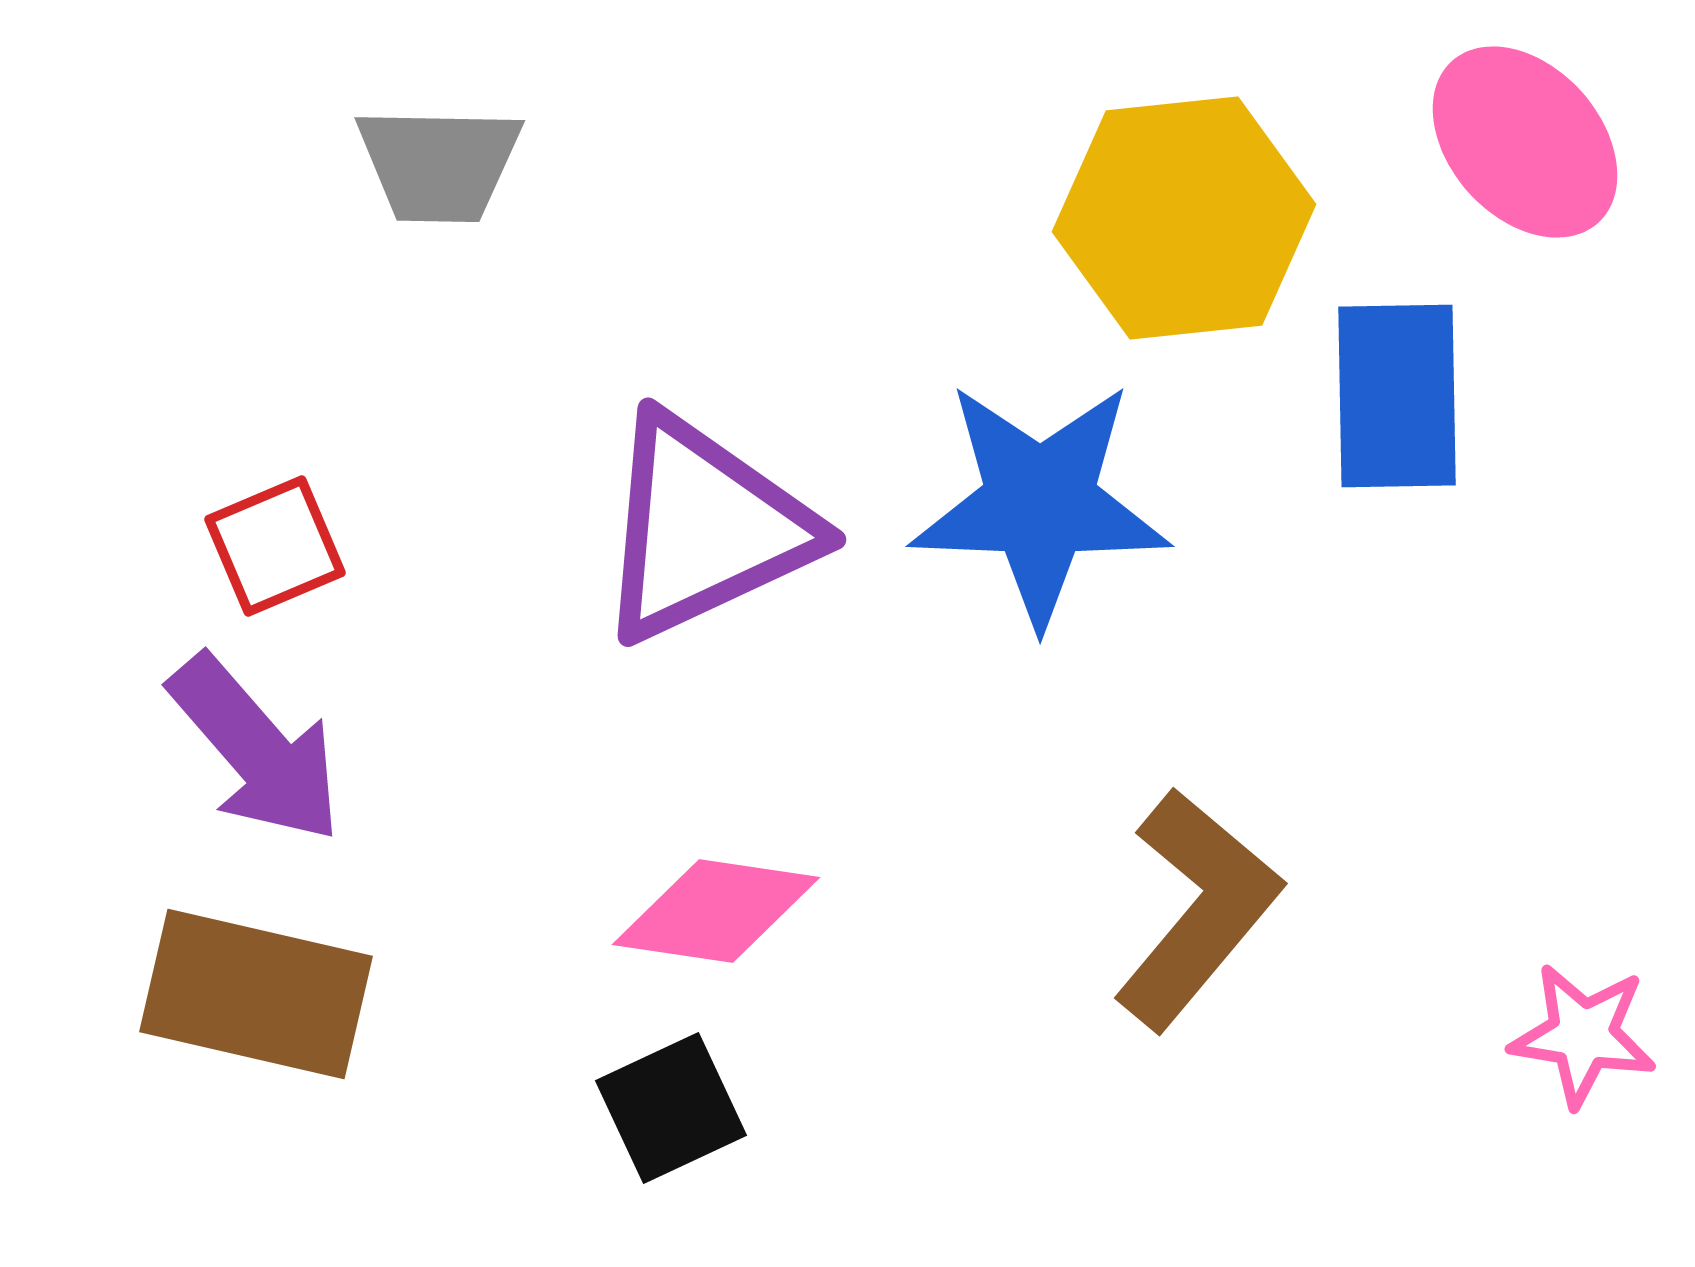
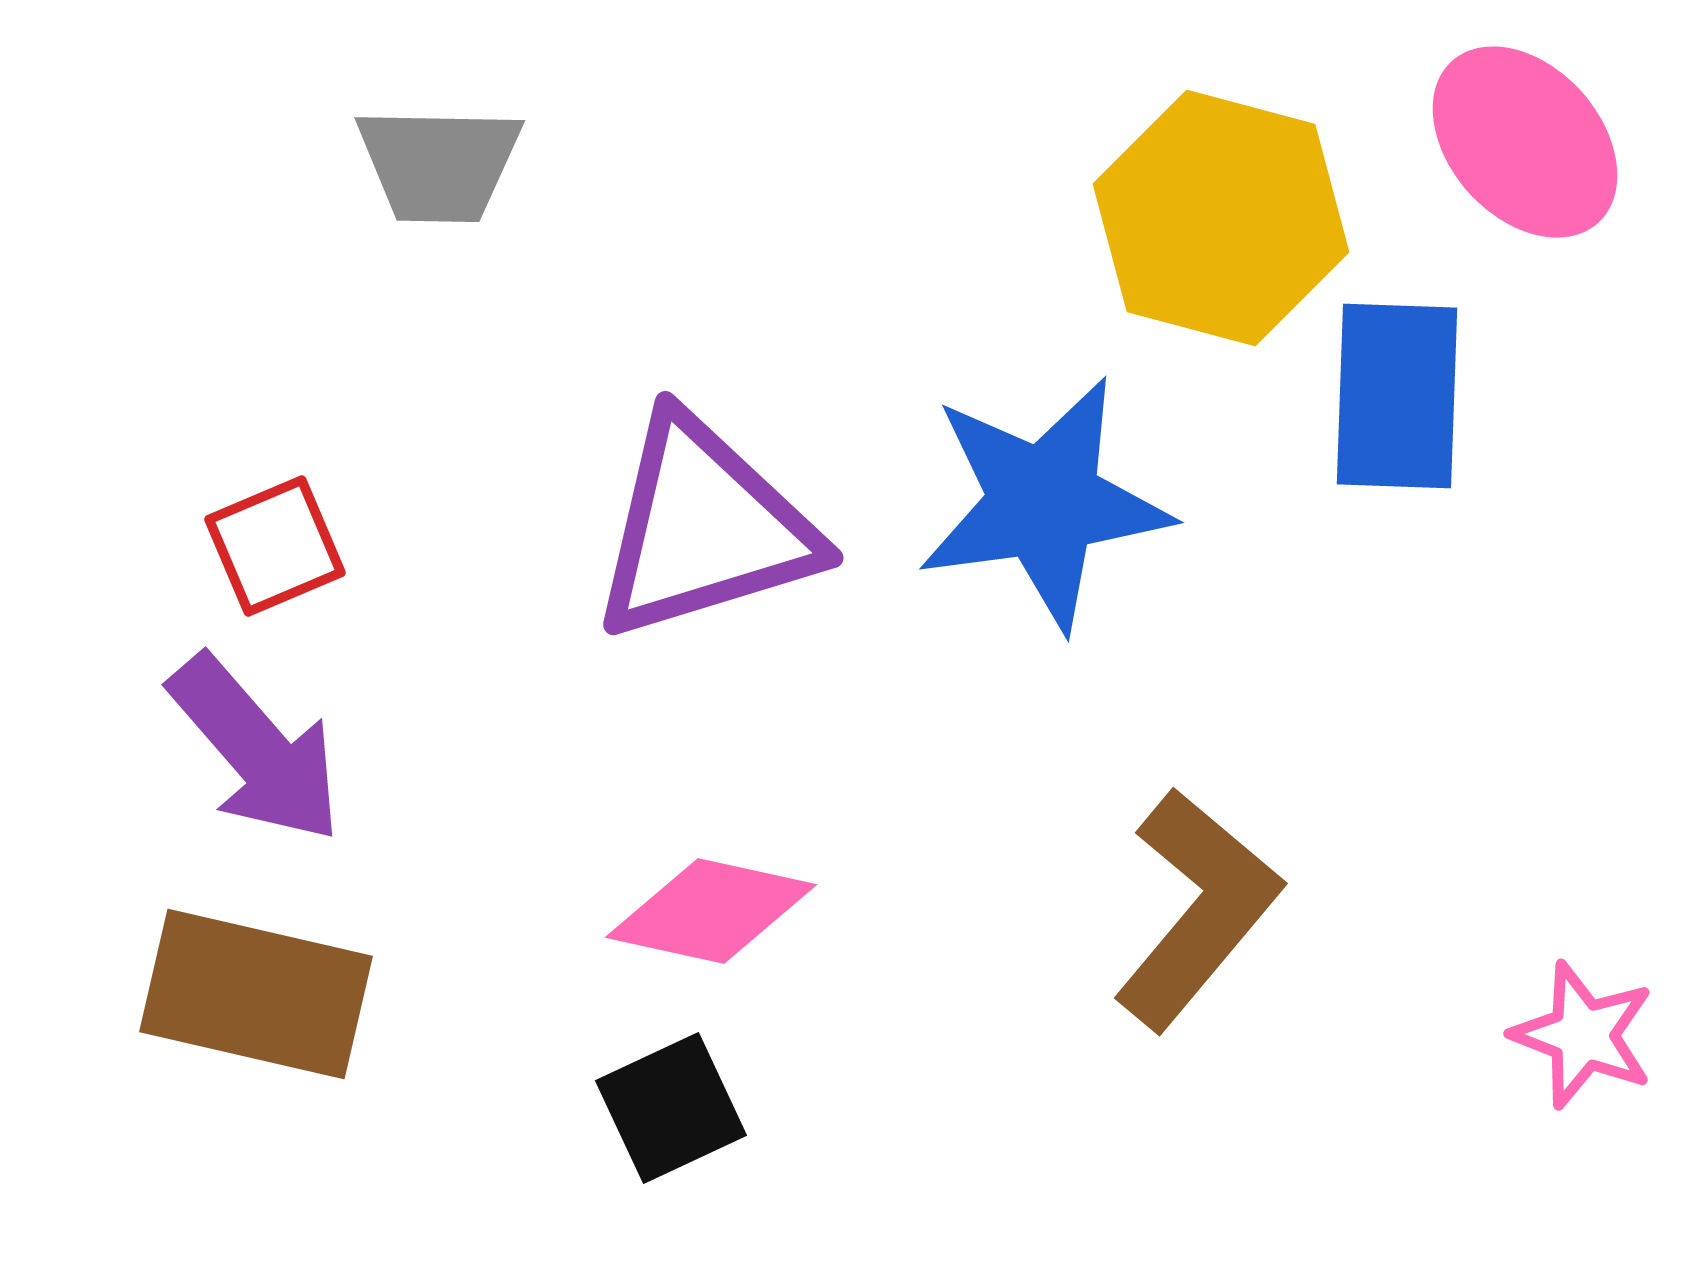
yellow hexagon: moved 37 px right; rotated 21 degrees clockwise
blue rectangle: rotated 3 degrees clockwise
blue star: moved 4 px right; rotated 10 degrees counterclockwise
purple triangle: rotated 8 degrees clockwise
pink diamond: moved 5 px left; rotated 4 degrees clockwise
pink star: rotated 12 degrees clockwise
